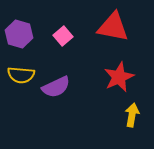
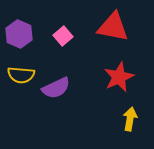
purple hexagon: rotated 8 degrees clockwise
purple semicircle: moved 1 px down
yellow arrow: moved 2 px left, 4 px down
